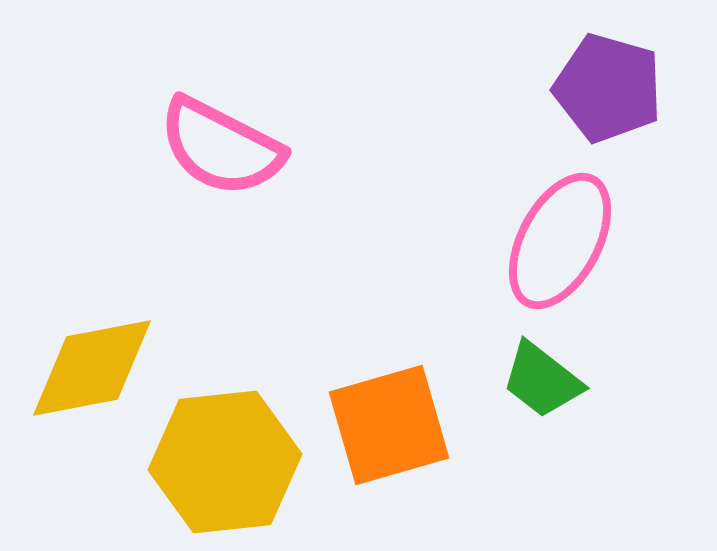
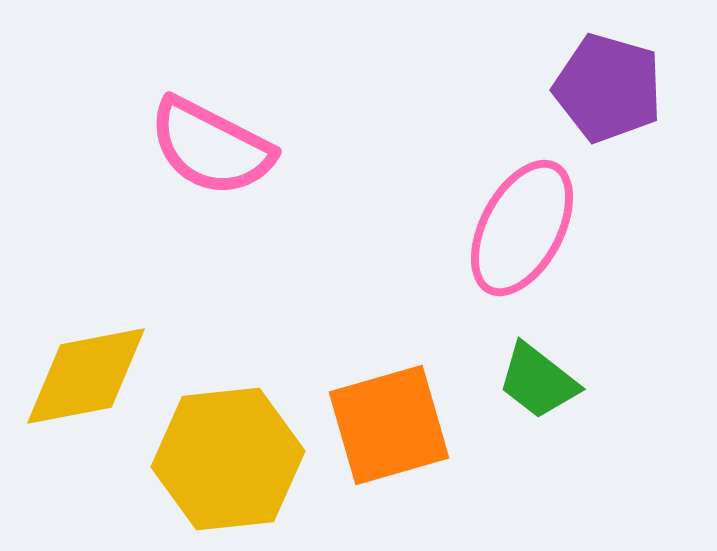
pink semicircle: moved 10 px left
pink ellipse: moved 38 px left, 13 px up
yellow diamond: moved 6 px left, 8 px down
green trapezoid: moved 4 px left, 1 px down
yellow hexagon: moved 3 px right, 3 px up
